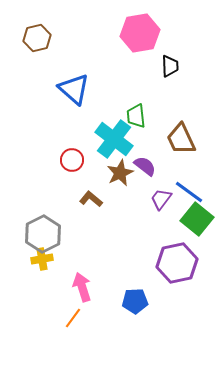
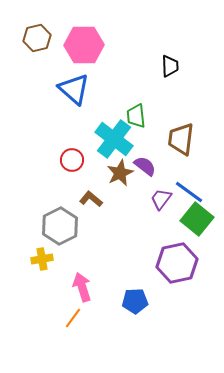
pink hexagon: moved 56 px left, 12 px down; rotated 9 degrees clockwise
brown trapezoid: rotated 32 degrees clockwise
gray hexagon: moved 17 px right, 8 px up
